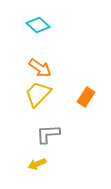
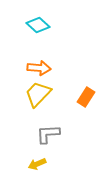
orange arrow: moved 1 px left; rotated 30 degrees counterclockwise
